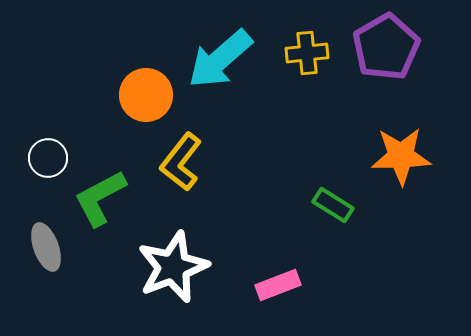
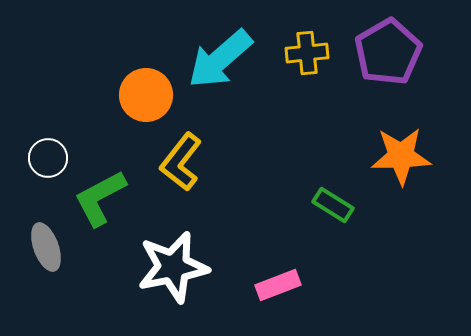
purple pentagon: moved 2 px right, 5 px down
white star: rotated 10 degrees clockwise
